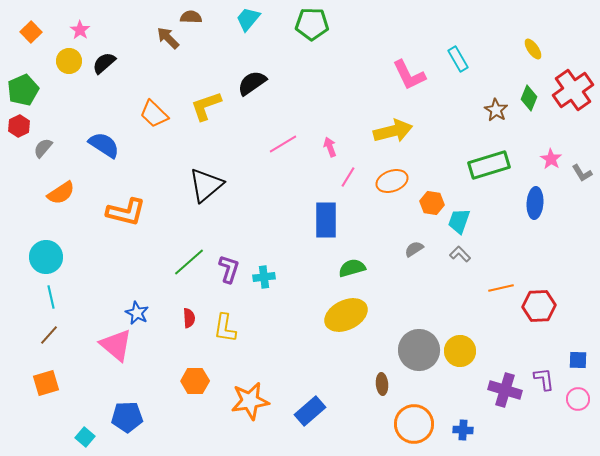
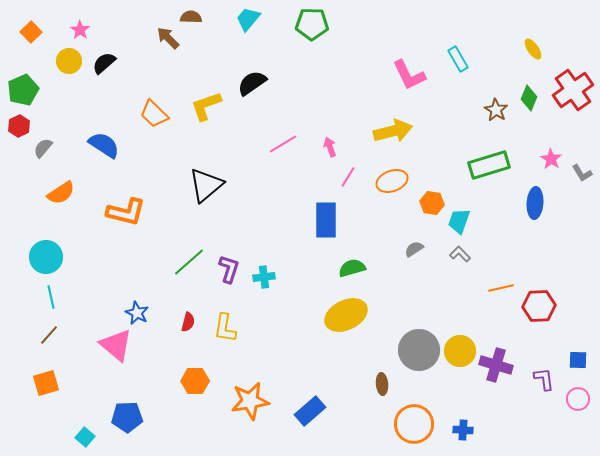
red semicircle at (189, 318): moved 1 px left, 4 px down; rotated 18 degrees clockwise
purple cross at (505, 390): moved 9 px left, 25 px up
